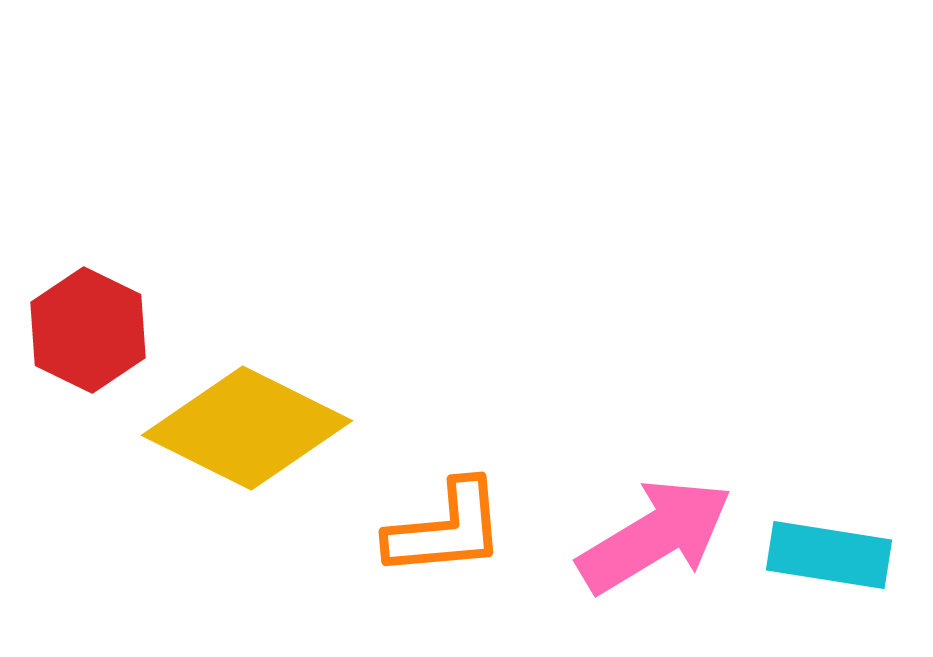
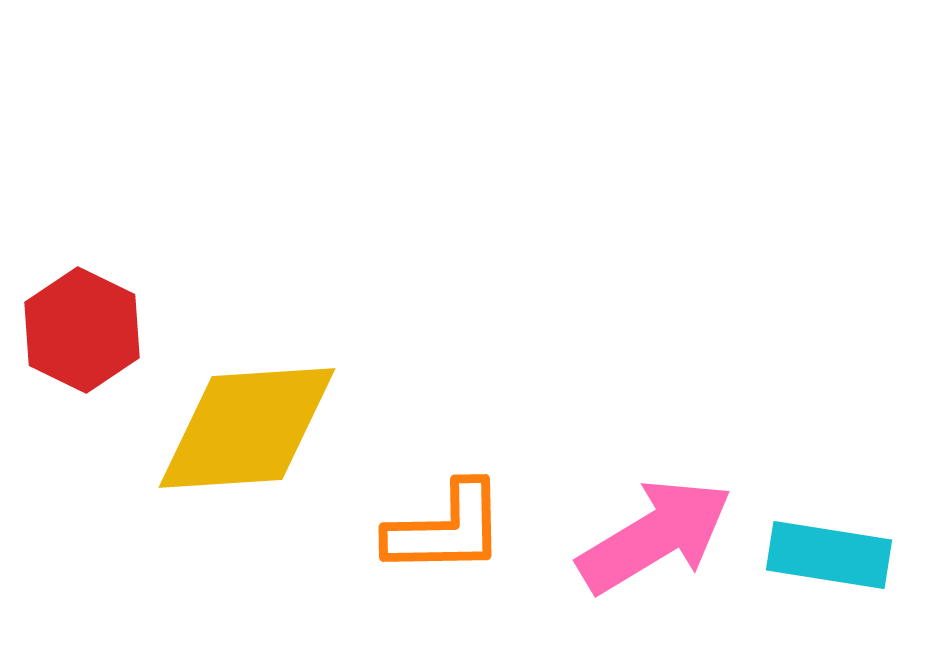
red hexagon: moved 6 px left
yellow diamond: rotated 30 degrees counterclockwise
orange L-shape: rotated 4 degrees clockwise
